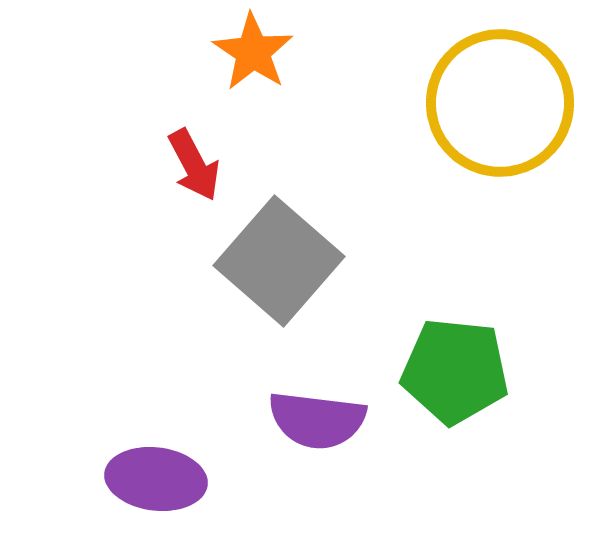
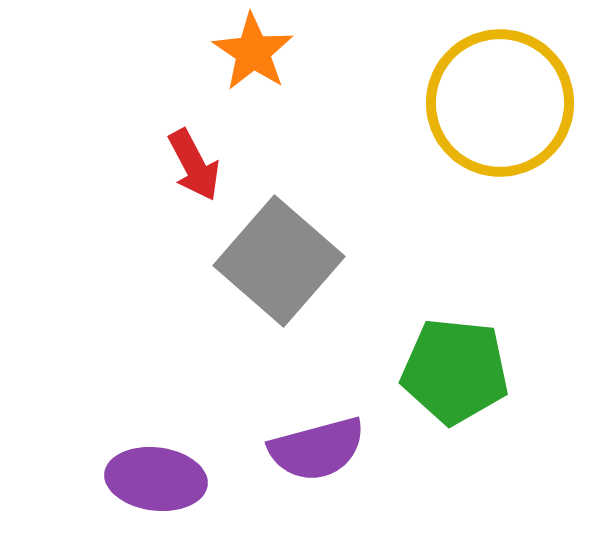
purple semicircle: moved 29 px down; rotated 22 degrees counterclockwise
